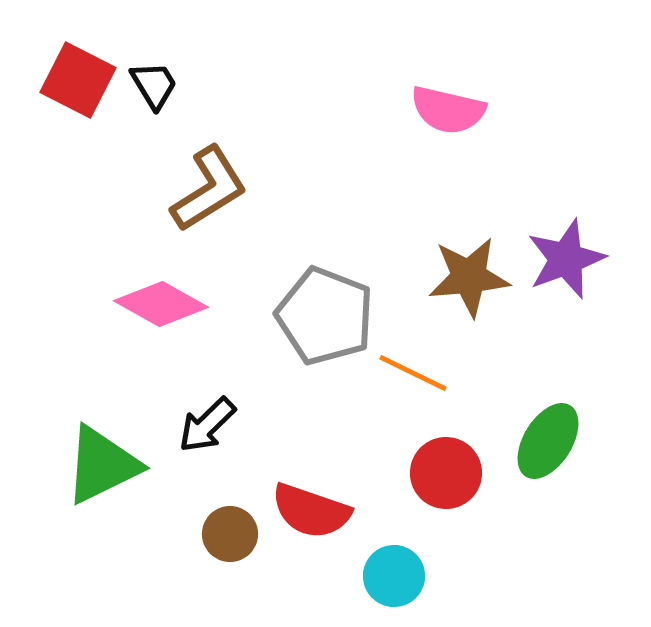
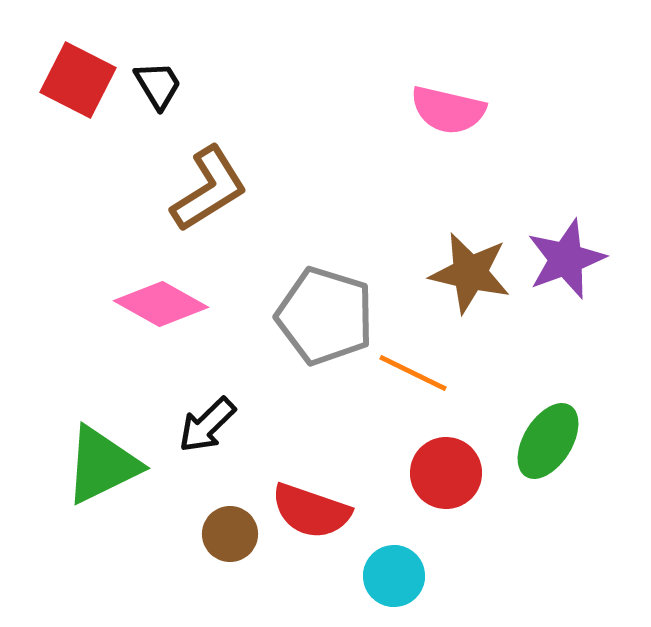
black trapezoid: moved 4 px right
brown star: moved 1 px right, 4 px up; rotated 18 degrees clockwise
gray pentagon: rotated 4 degrees counterclockwise
